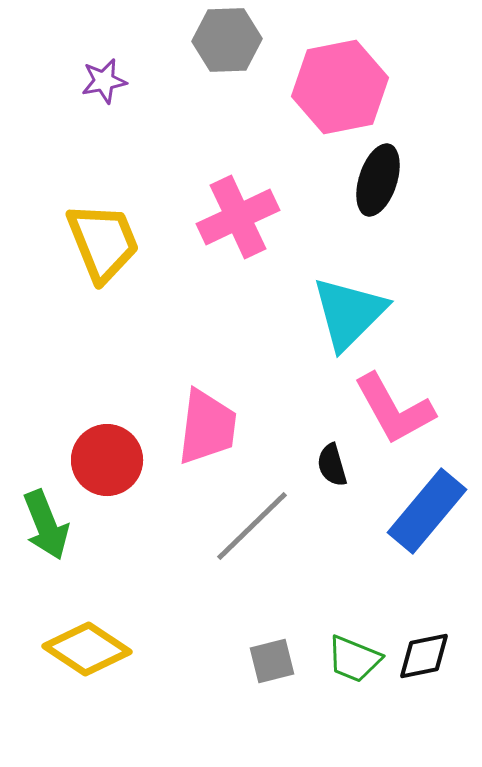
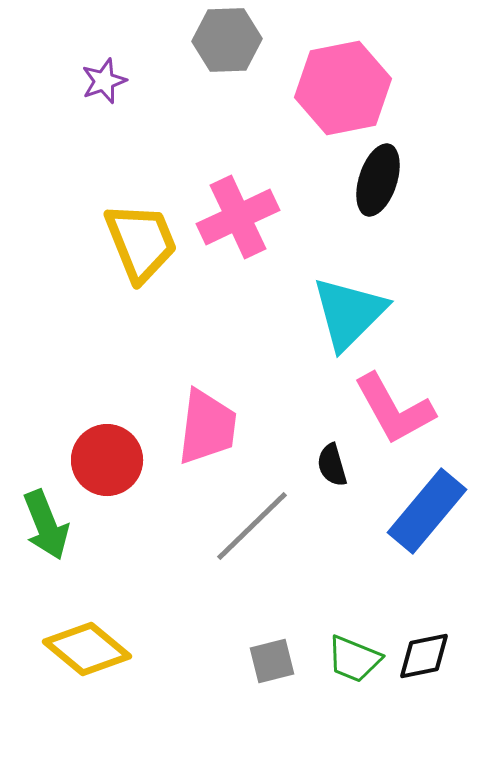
purple star: rotated 9 degrees counterclockwise
pink hexagon: moved 3 px right, 1 px down
yellow trapezoid: moved 38 px right
yellow diamond: rotated 6 degrees clockwise
